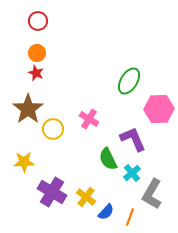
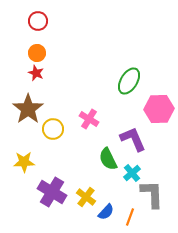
gray L-shape: rotated 148 degrees clockwise
